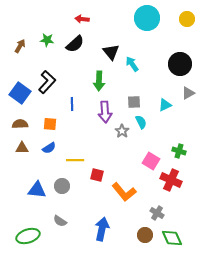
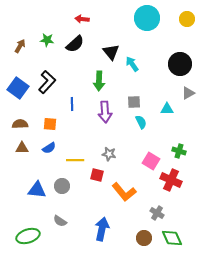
blue square: moved 2 px left, 5 px up
cyan triangle: moved 2 px right, 4 px down; rotated 24 degrees clockwise
gray star: moved 13 px left, 23 px down; rotated 24 degrees counterclockwise
brown circle: moved 1 px left, 3 px down
